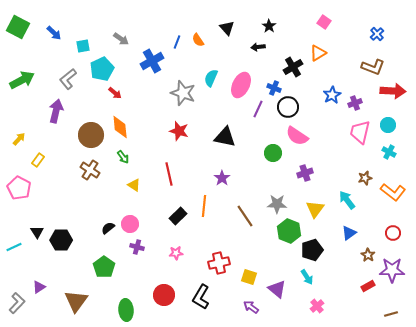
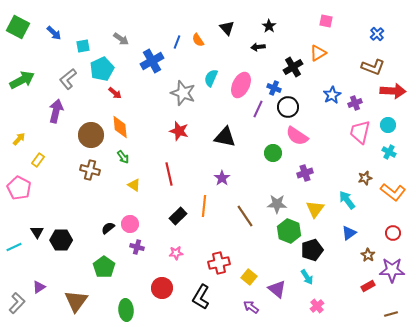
pink square at (324, 22): moved 2 px right, 1 px up; rotated 24 degrees counterclockwise
brown cross at (90, 170): rotated 18 degrees counterclockwise
yellow square at (249, 277): rotated 21 degrees clockwise
red circle at (164, 295): moved 2 px left, 7 px up
